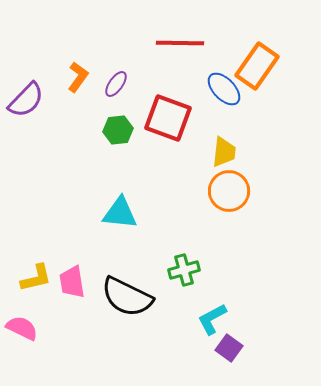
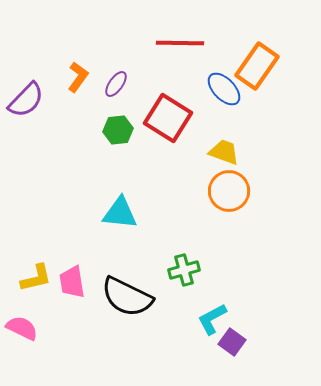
red square: rotated 12 degrees clockwise
yellow trapezoid: rotated 76 degrees counterclockwise
purple square: moved 3 px right, 6 px up
